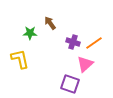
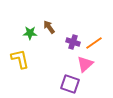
brown arrow: moved 1 px left, 4 px down
